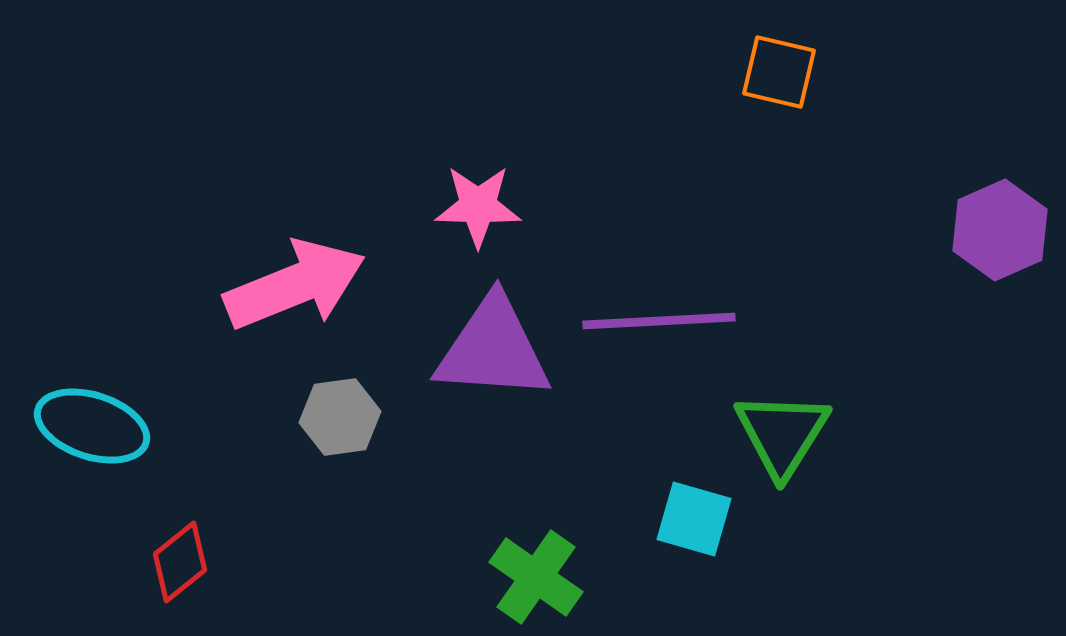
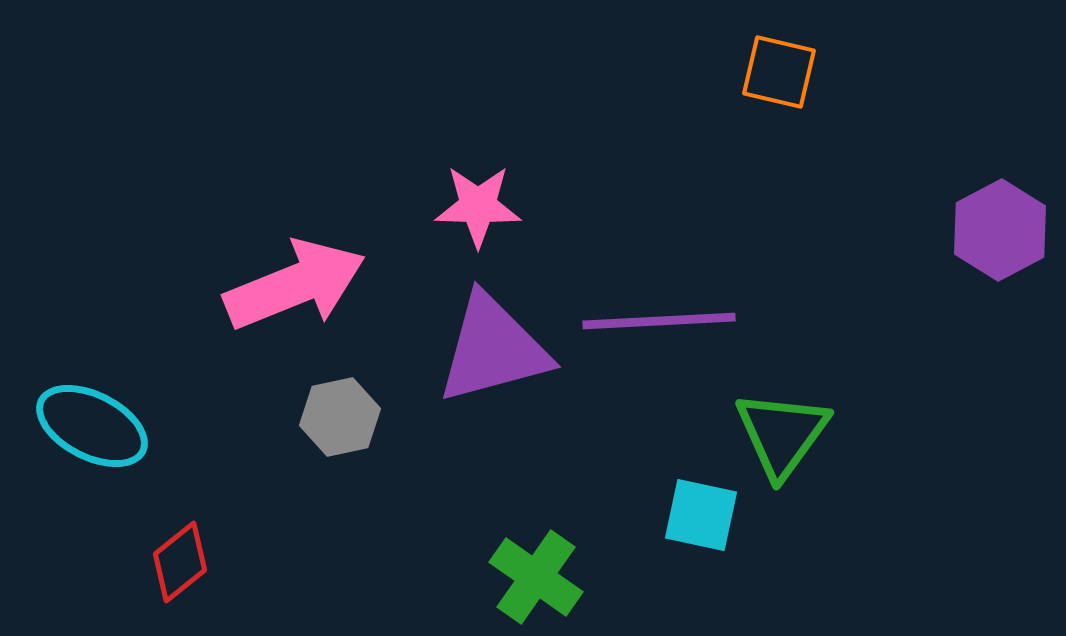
purple hexagon: rotated 4 degrees counterclockwise
purple triangle: rotated 19 degrees counterclockwise
gray hexagon: rotated 4 degrees counterclockwise
cyan ellipse: rotated 9 degrees clockwise
green triangle: rotated 4 degrees clockwise
cyan square: moved 7 px right, 4 px up; rotated 4 degrees counterclockwise
